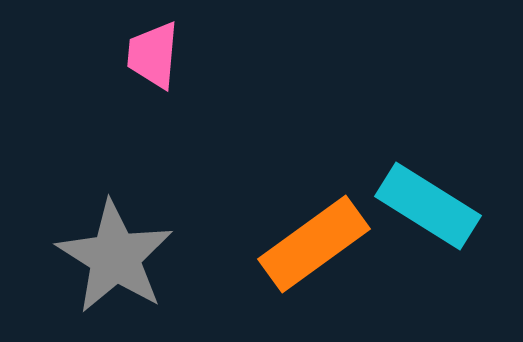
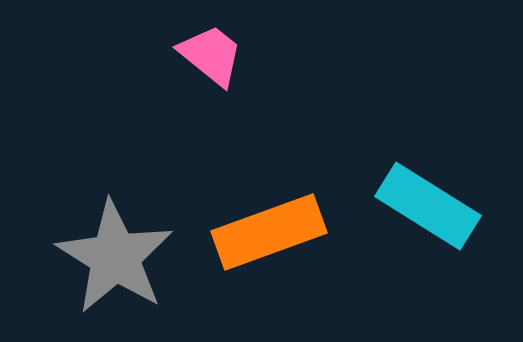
pink trapezoid: moved 58 px right; rotated 124 degrees clockwise
orange rectangle: moved 45 px left, 12 px up; rotated 16 degrees clockwise
